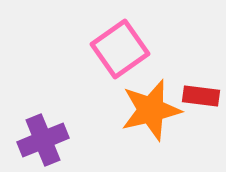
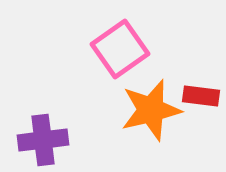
purple cross: rotated 15 degrees clockwise
